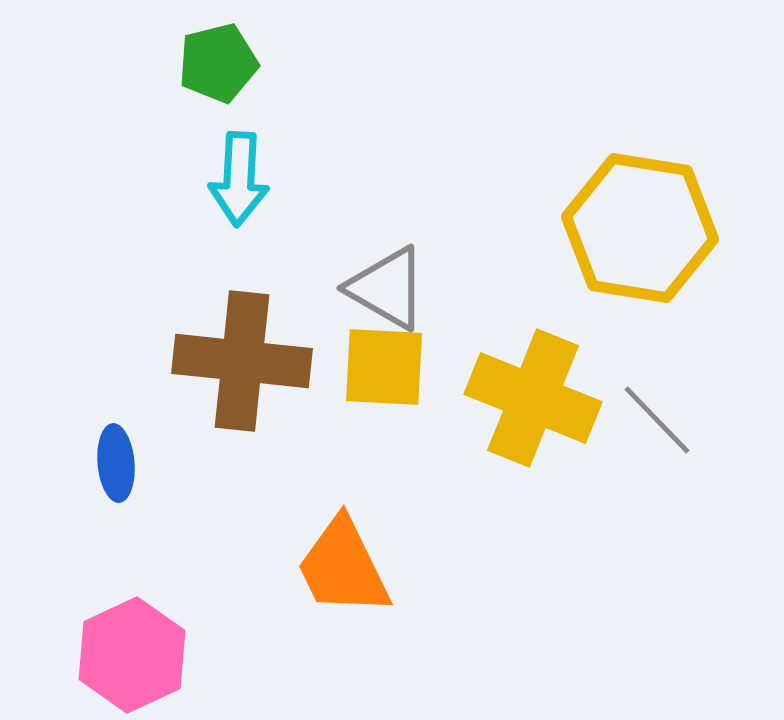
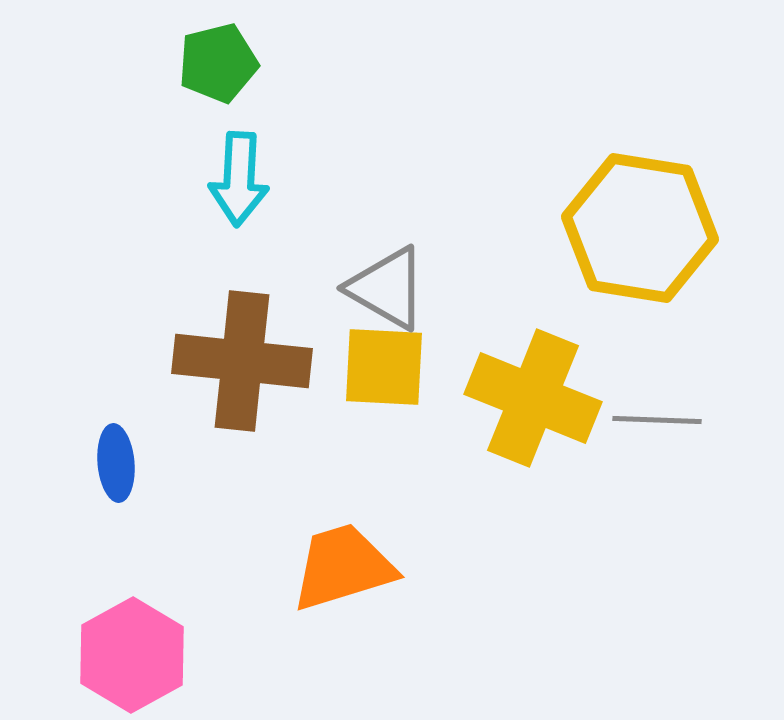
gray line: rotated 44 degrees counterclockwise
orange trapezoid: rotated 99 degrees clockwise
pink hexagon: rotated 4 degrees counterclockwise
